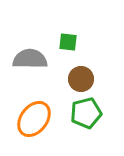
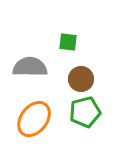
gray semicircle: moved 8 px down
green pentagon: moved 1 px left, 1 px up
